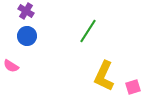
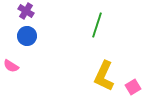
green line: moved 9 px right, 6 px up; rotated 15 degrees counterclockwise
pink square: rotated 14 degrees counterclockwise
